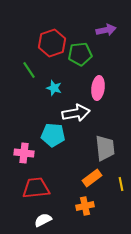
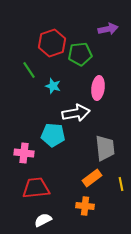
purple arrow: moved 2 px right, 1 px up
cyan star: moved 1 px left, 2 px up
orange cross: rotated 18 degrees clockwise
